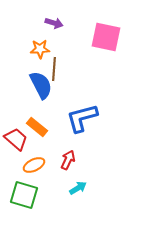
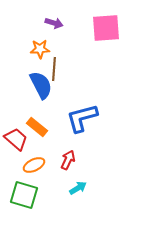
pink square: moved 9 px up; rotated 16 degrees counterclockwise
